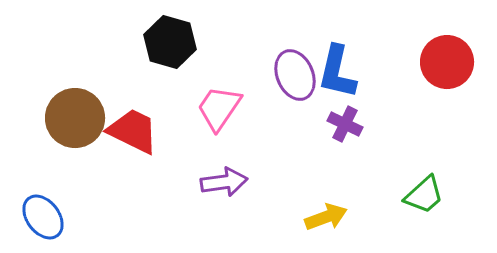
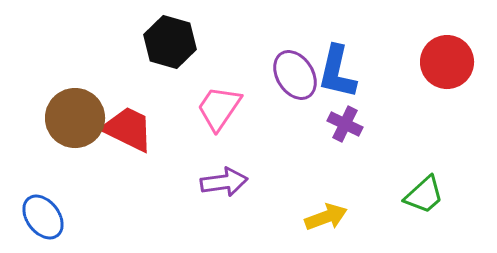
purple ellipse: rotated 9 degrees counterclockwise
red trapezoid: moved 5 px left, 2 px up
